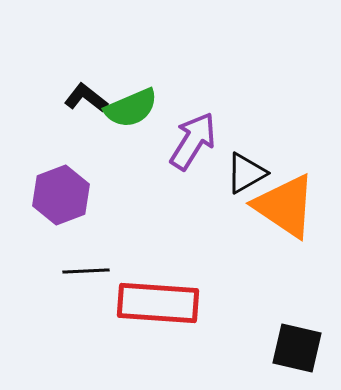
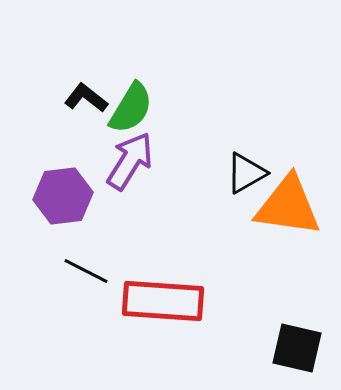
green semicircle: rotated 36 degrees counterclockwise
purple arrow: moved 63 px left, 20 px down
purple hexagon: moved 2 px right, 1 px down; rotated 14 degrees clockwise
orange triangle: moved 3 px right; rotated 26 degrees counterclockwise
black line: rotated 30 degrees clockwise
red rectangle: moved 5 px right, 2 px up
